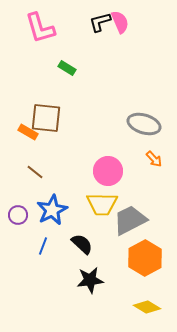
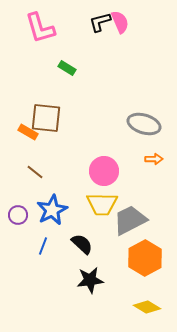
orange arrow: rotated 48 degrees counterclockwise
pink circle: moved 4 px left
